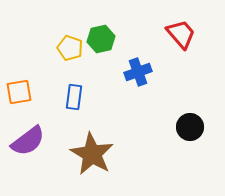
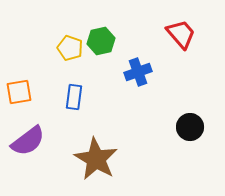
green hexagon: moved 2 px down
brown star: moved 4 px right, 5 px down
